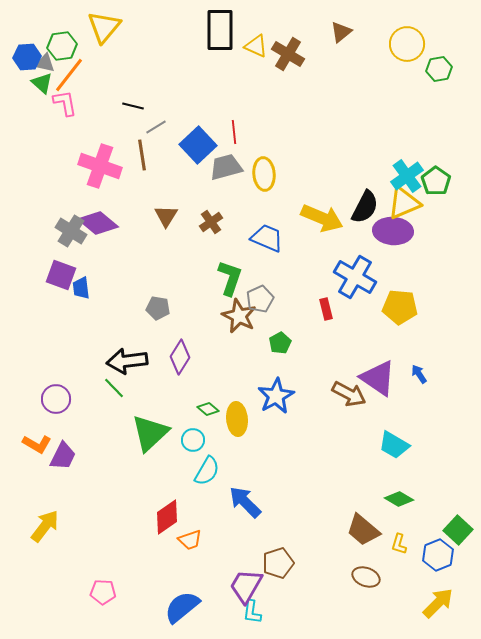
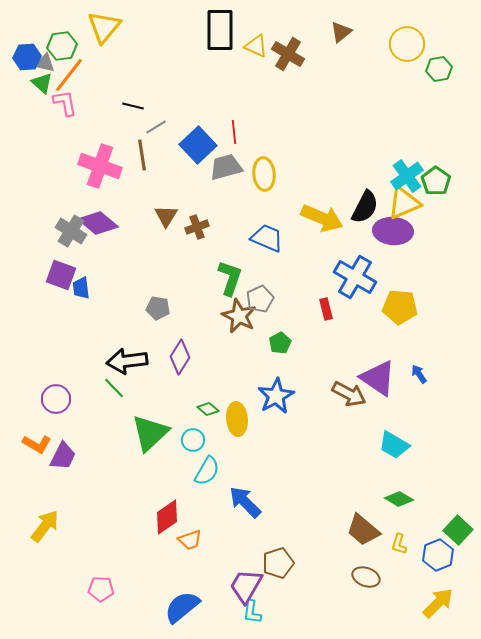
brown cross at (211, 222): moved 14 px left, 5 px down; rotated 15 degrees clockwise
pink pentagon at (103, 592): moved 2 px left, 3 px up
